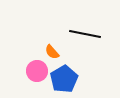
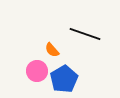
black line: rotated 8 degrees clockwise
orange semicircle: moved 2 px up
